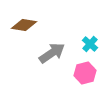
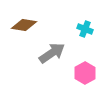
cyan cross: moved 5 px left, 15 px up; rotated 21 degrees counterclockwise
pink hexagon: rotated 15 degrees counterclockwise
